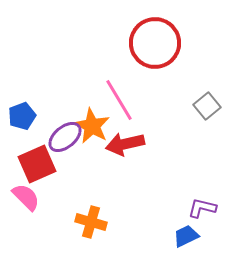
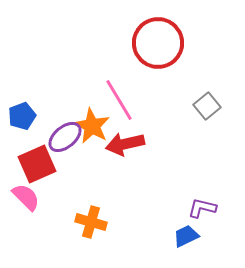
red circle: moved 3 px right
